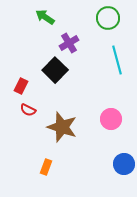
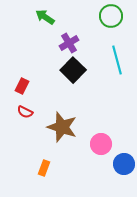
green circle: moved 3 px right, 2 px up
black square: moved 18 px right
red rectangle: moved 1 px right
red semicircle: moved 3 px left, 2 px down
pink circle: moved 10 px left, 25 px down
orange rectangle: moved 2 px left, 1 px down
